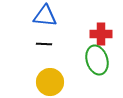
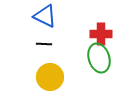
blue triangle: rotated 20 degrees clockwise
green ellipse: moved 2 px right, 2 px up
yellow circle: moved 5 px up
